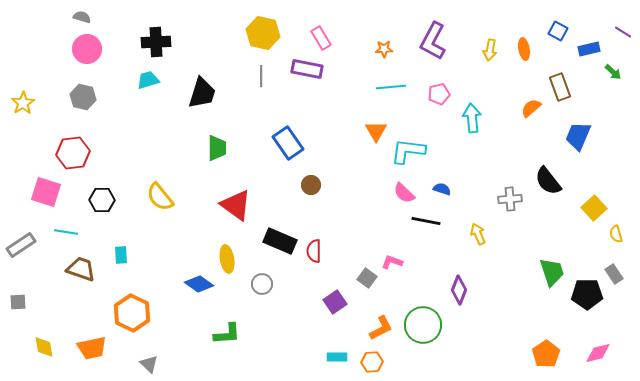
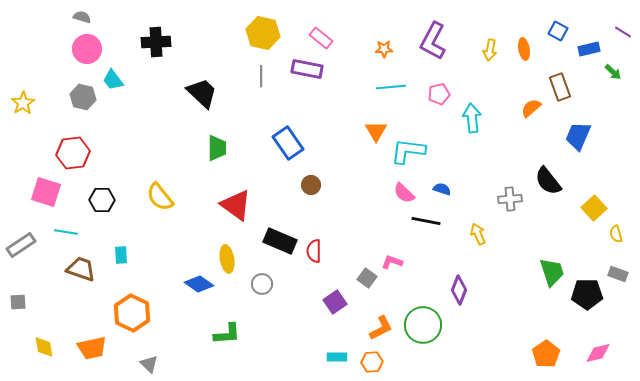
pink rectangle at (321, 38): rotated 20 degrees counterclockwise
cyan trapezoid at (148, 80): moved 35 px left; rotated 110 degrees counterclockwise
black trapezoid at (202, 93): rotated 64 degrees counterclockwise
gray rectangle at (614, 274): moved 4 px right; rotated 36 degrees counterclockwise
